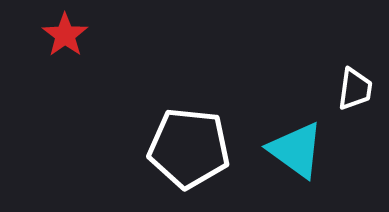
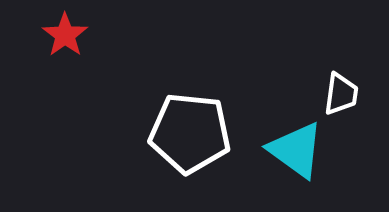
white trapezoid: moved 14 px left, 5 px down
white pentagon: moved 1 px right, 15 px up
